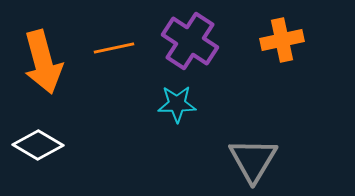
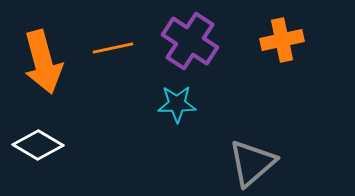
orange line: moved 1 px left
gray triangle: moved 1 px left, 3 px down; rotated 18 degrees clockwise
